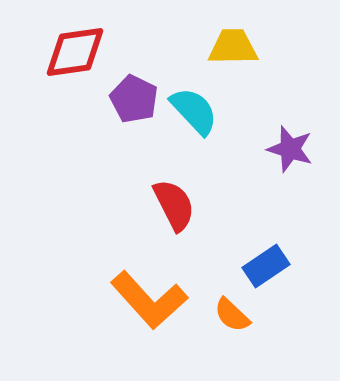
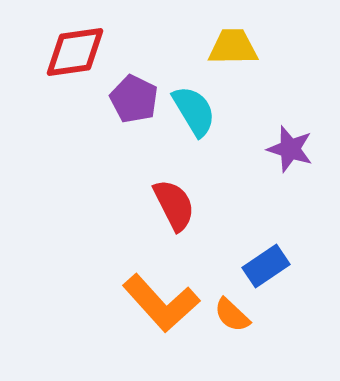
cyan semicircle: rotated 12 degrees clockwise
orange L-shape: moved 12 px right, 3 px down
